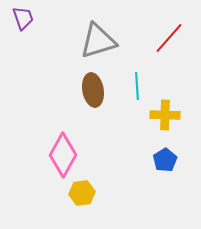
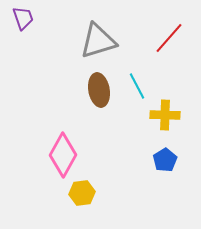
cyan line: rotated 24 degrees counterclockwise
brown ellipse: moved 6 px right
